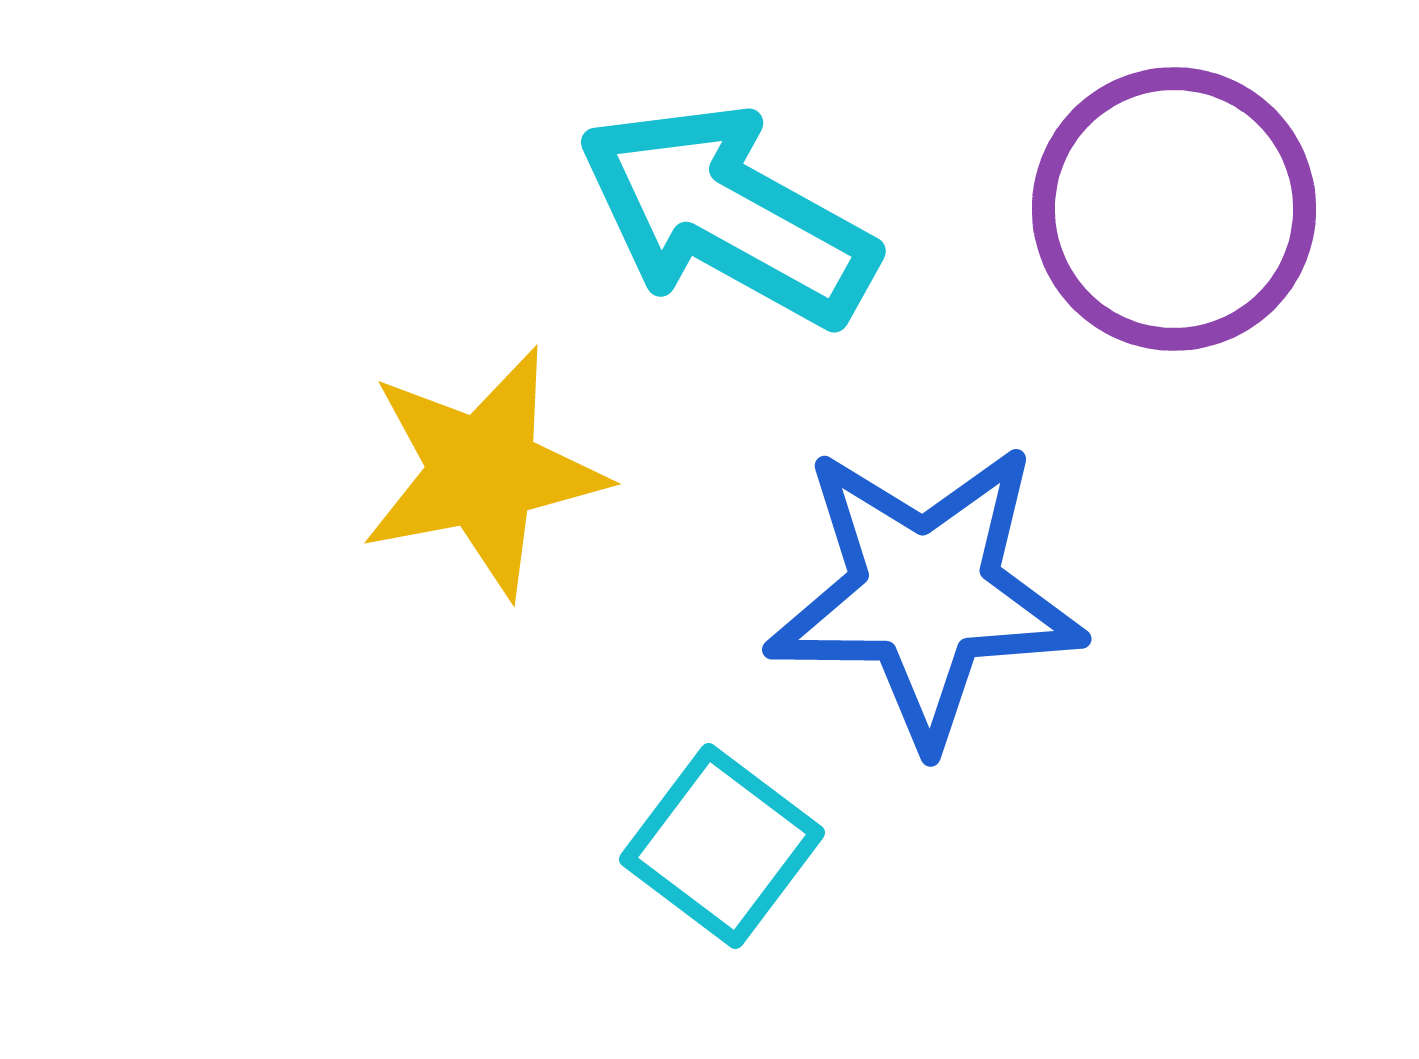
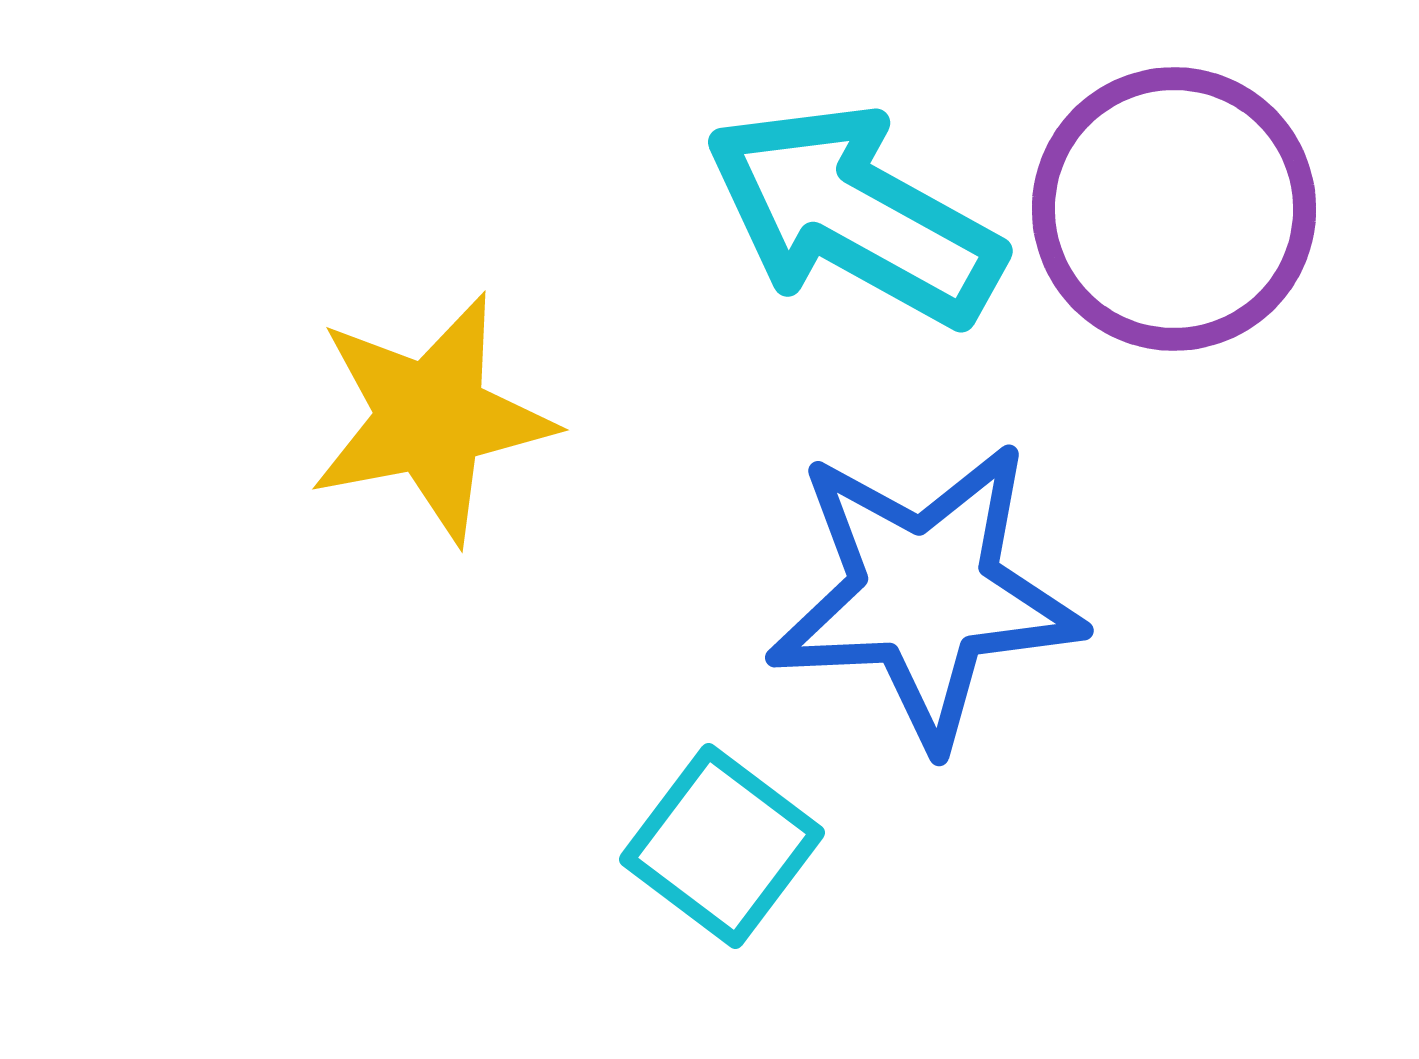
cyan arrow: moved 127 px right
yellow star: moved 52 px left, 54 px up
blue star: rotated 3 degrees counterclockwise
